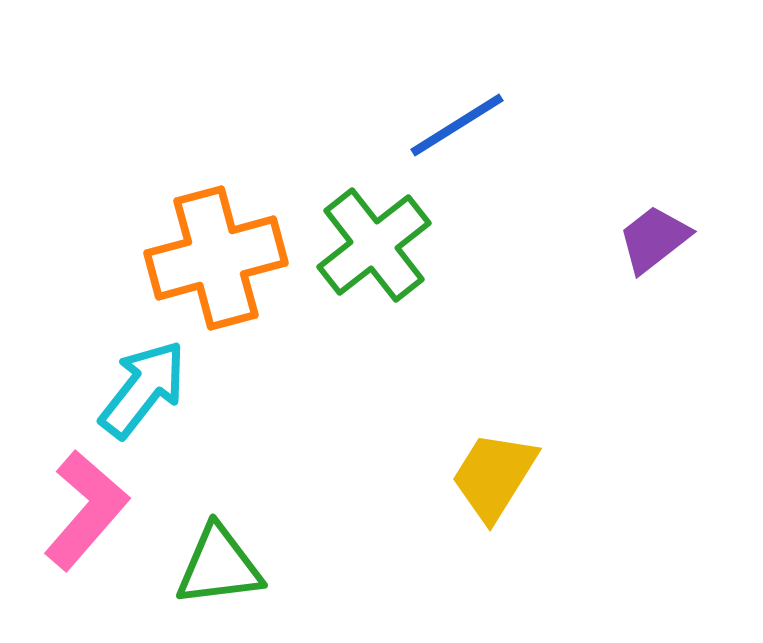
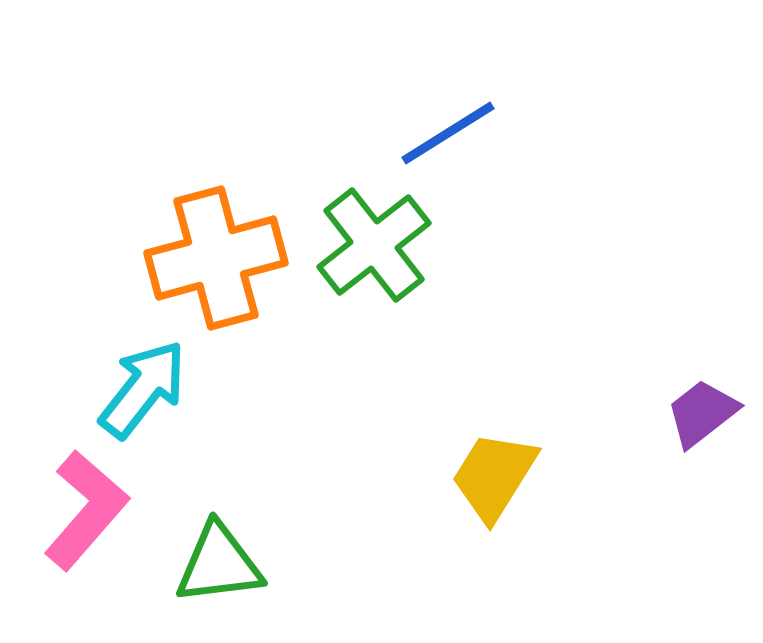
blue line: moved 9 px left, 8 px down
purple trapezoid: moved 48 px right, 174 px down
green triangle: moved 2 px up
